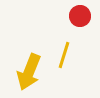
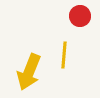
yellow line: rotated 12 degrees counterclockwise
